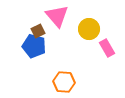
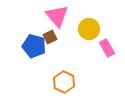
brown square: moved 12 px right, 6 px down
orange hexagon: rotated 20 degrees clockwise
